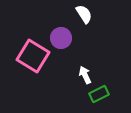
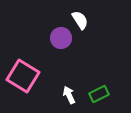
white semicircle: moved 4 px left, 6 px down
pink square: moved 10 px left, 20 px down
white arrow: moved 16 px left, 20 px down
